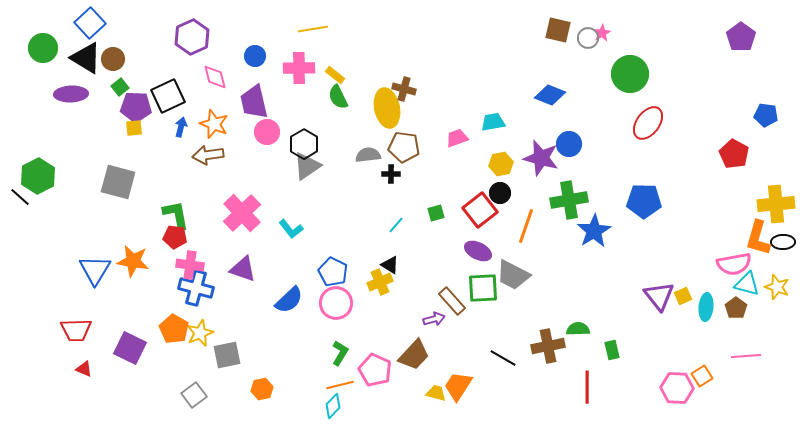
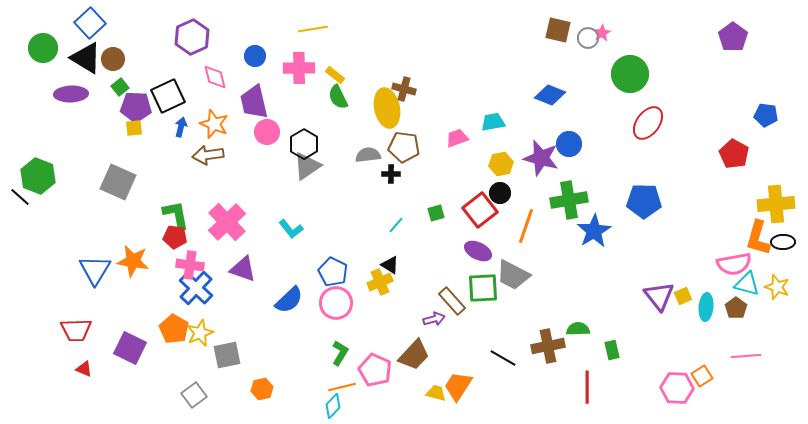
purple pentagon at (741, 37): moved 8 px left
green hexagon at (38, 176): rotated 12 degrees counterclockwise
gray square at (118, 182): rotated 9 degrees clockwise
pink cross at (242, 213): moved 15 px left, 9 px down
blue cross at (196, 288): rotated 28 degrees clockwise
orange line at (340, 385): moved 2 px right, 2 px down
